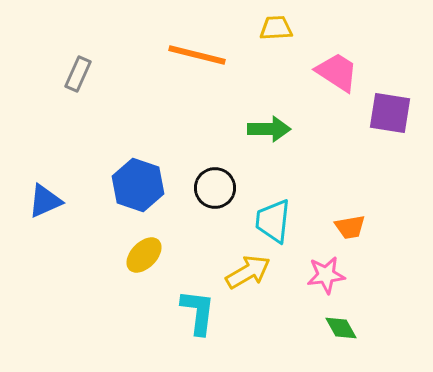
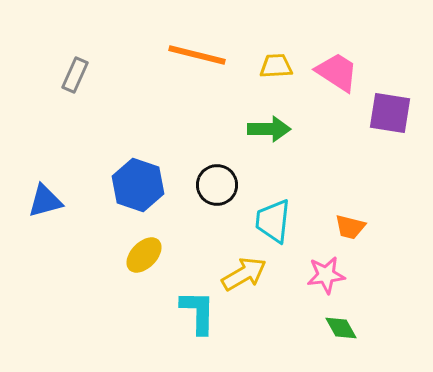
yellow trapezoid: moved 38 px down
gray rectangle: moved 3 px left, 1 px down
black circle: moved 2 px right, 3 px up
blue triangle: rotated 9 degrees clockwise
orange trapezoid: rotated 24 degrees clockwise
yellow arrow: moved 4 px left, 2 px down
cyan L-shape: rotated 6 degrees counterclockwise
